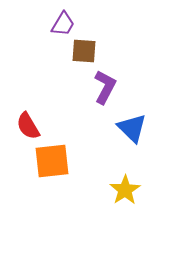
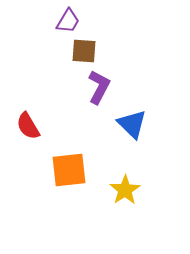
purple trapezoid: moved 5 px right, 3 px up
purple L-shape: moved 6 px left
blue triangle: moved 4 px up
orange square: moved 17 px right, 9 px down
